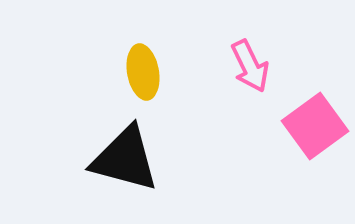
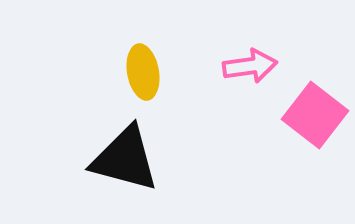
pink arrow: rotated 72 degrees counterclockwise
pink square: moved 11 px up; rotated 16 degrees counterclockwise
